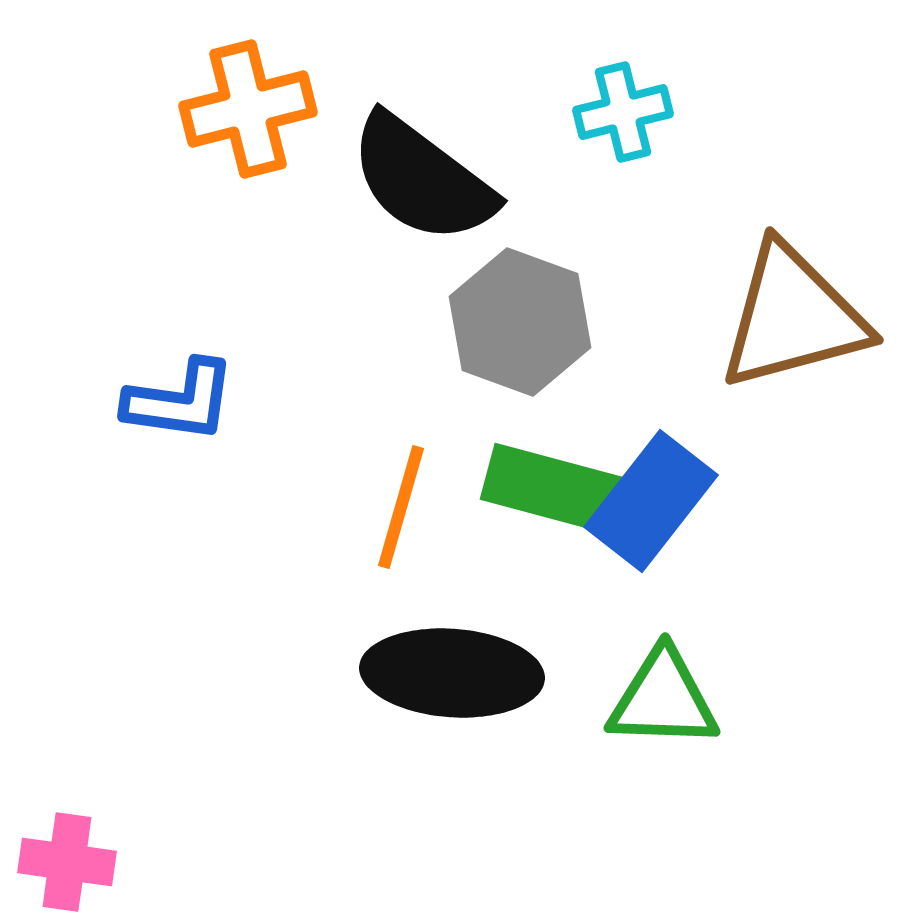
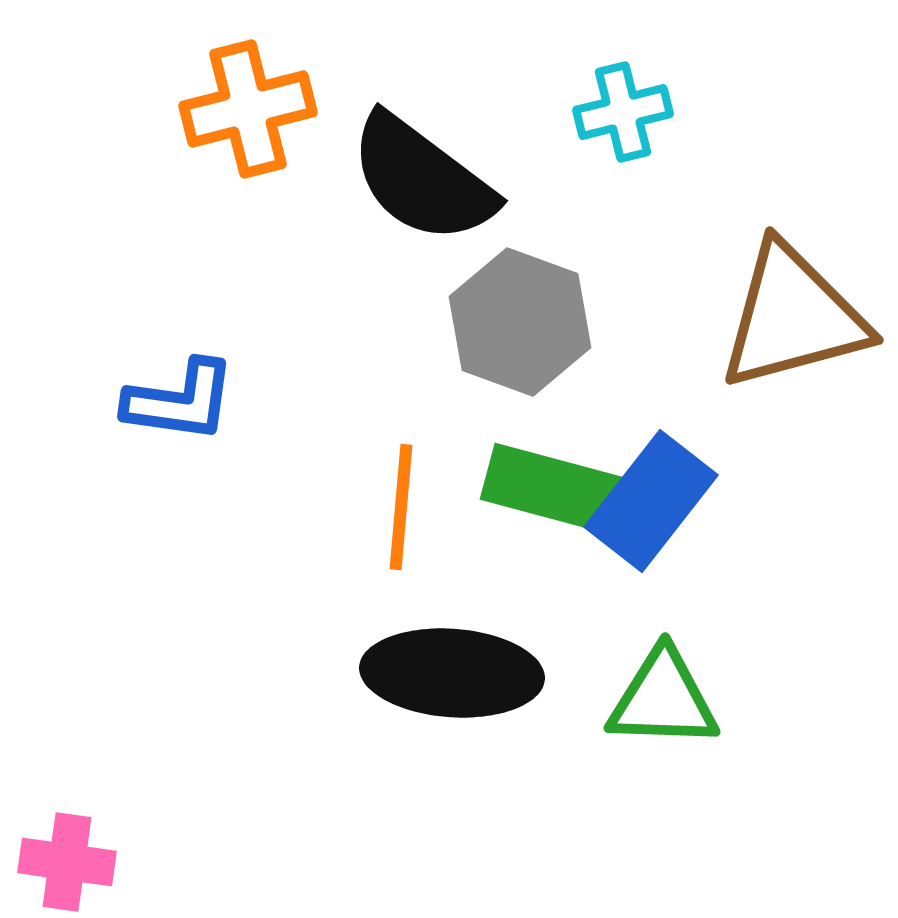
orange line: rotated 11 degrees counterclockwise
